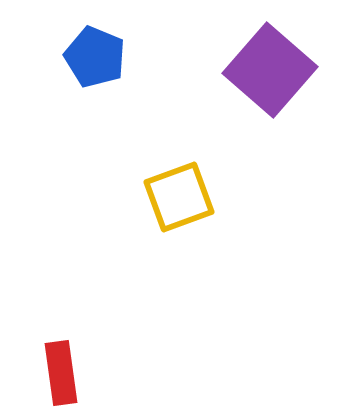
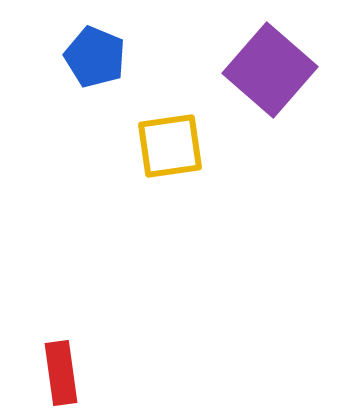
yellow square: moved 9 px left, 51 px up; rotated 12 degrees clockwise
